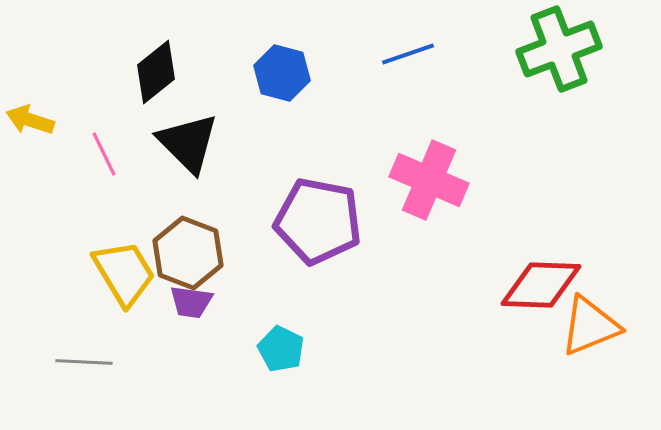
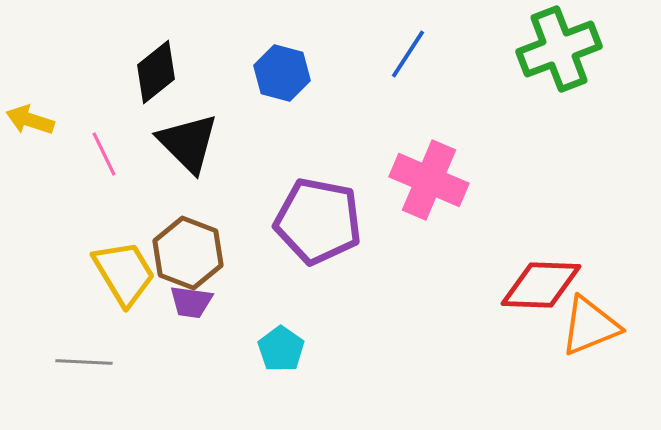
blue line: rotated 38 degrees counterclockwise
cyan pentagon: rotated 9 degrees clockwise
